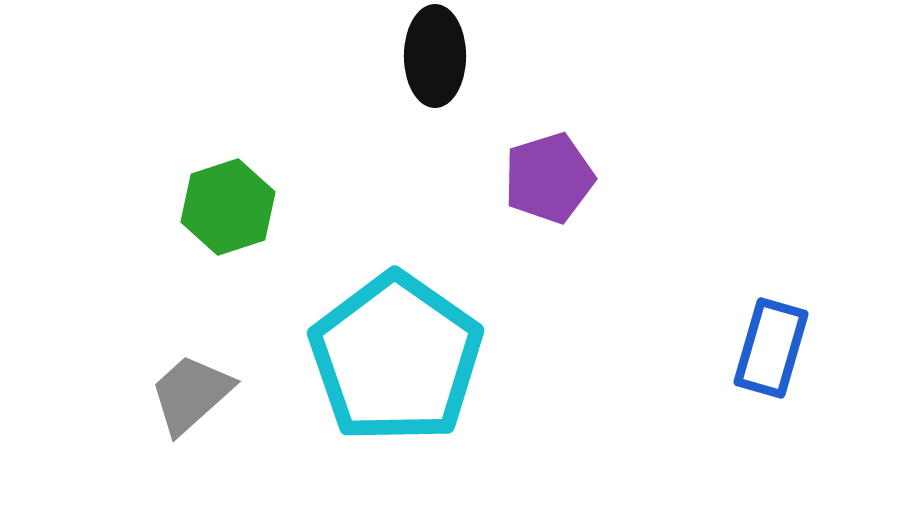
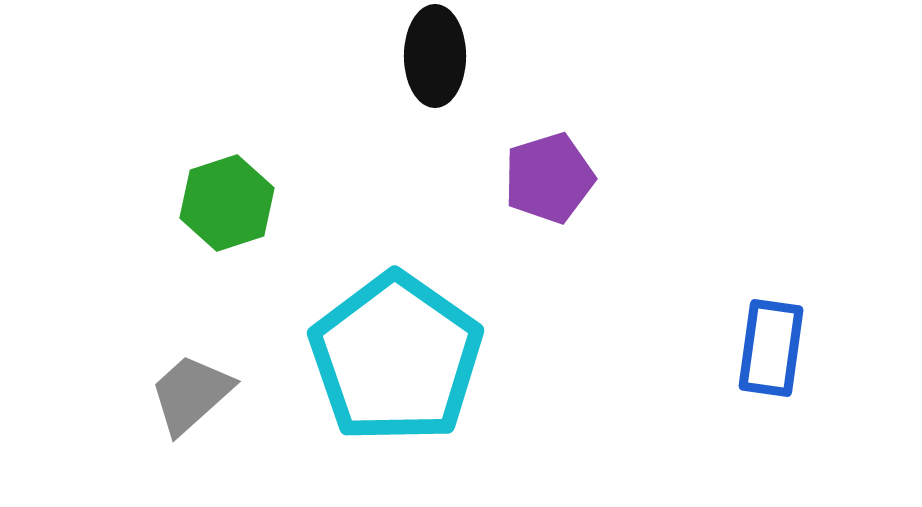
green hexagon: moved 1 px left, 4 px up
blue rectangle: rotated 8 degrees counterclockwise
